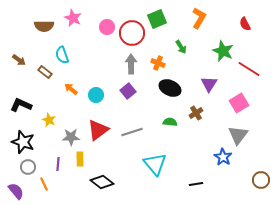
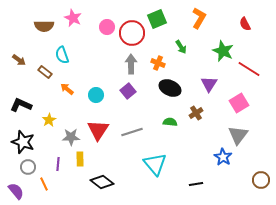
orange arrow: moved 4 px left
yellow star: rotated 16 degrees clockwise
red triangle: rotated 20 degrees counterclockwise
